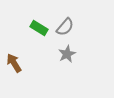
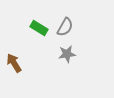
gray semicircle: rotated 12 degrees counterclockwise
gray star: rotated 18 degrees clockwise
